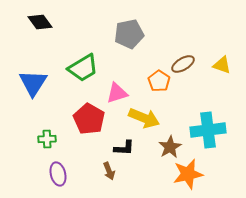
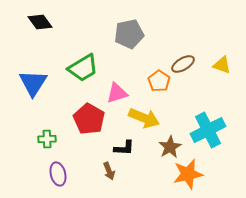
cyan cross: rotated 20 degrees counterclockwise
